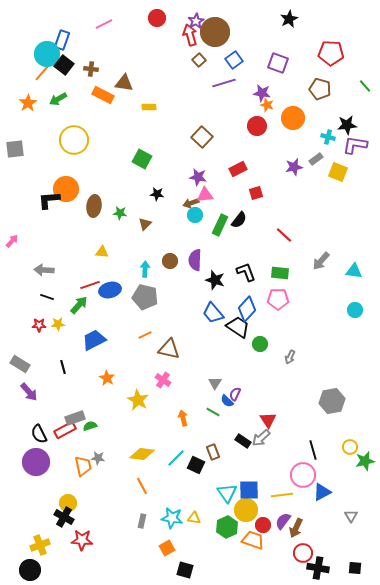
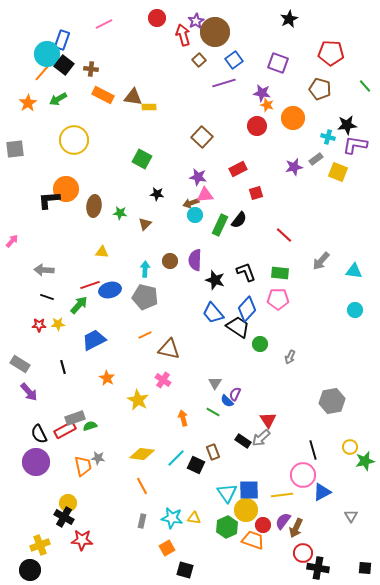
red arrow at (190, 35): moved 7 px left
brown triangle at (124, 83): moved 9 px right, 14 px down
black square at (355, 568): moved 10 px right
